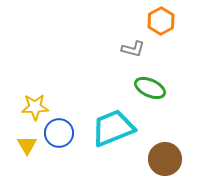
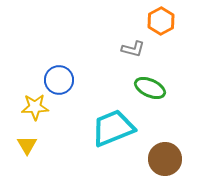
blue circle: moved 53 px up
